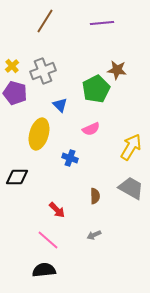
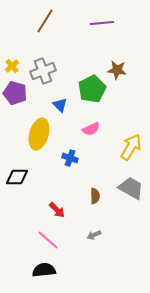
green pentagon: moved 4 px left
